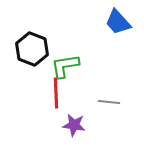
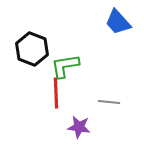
purple star: moved 5 px right, 2 px down
